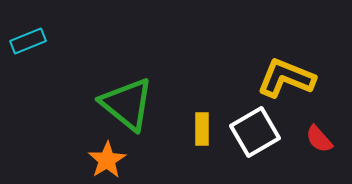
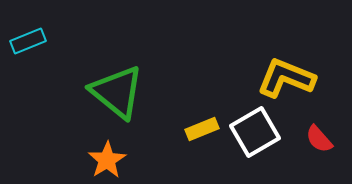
green triangle: moved 10 px left, 12 px up
yellow rectangle: rotated 68 degrees clockwise
